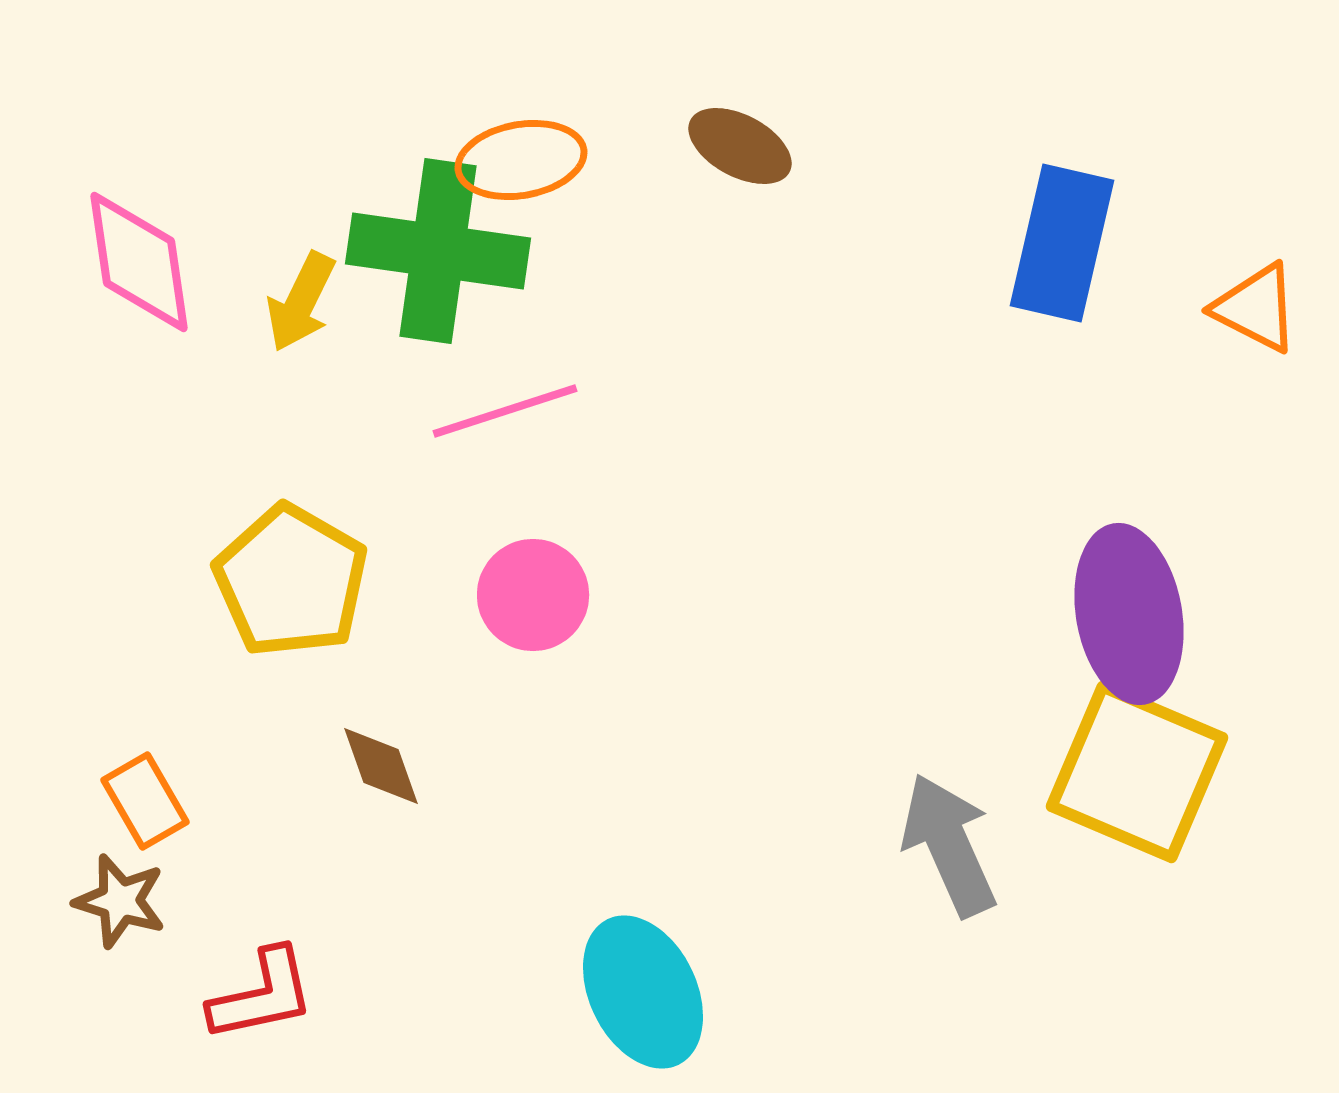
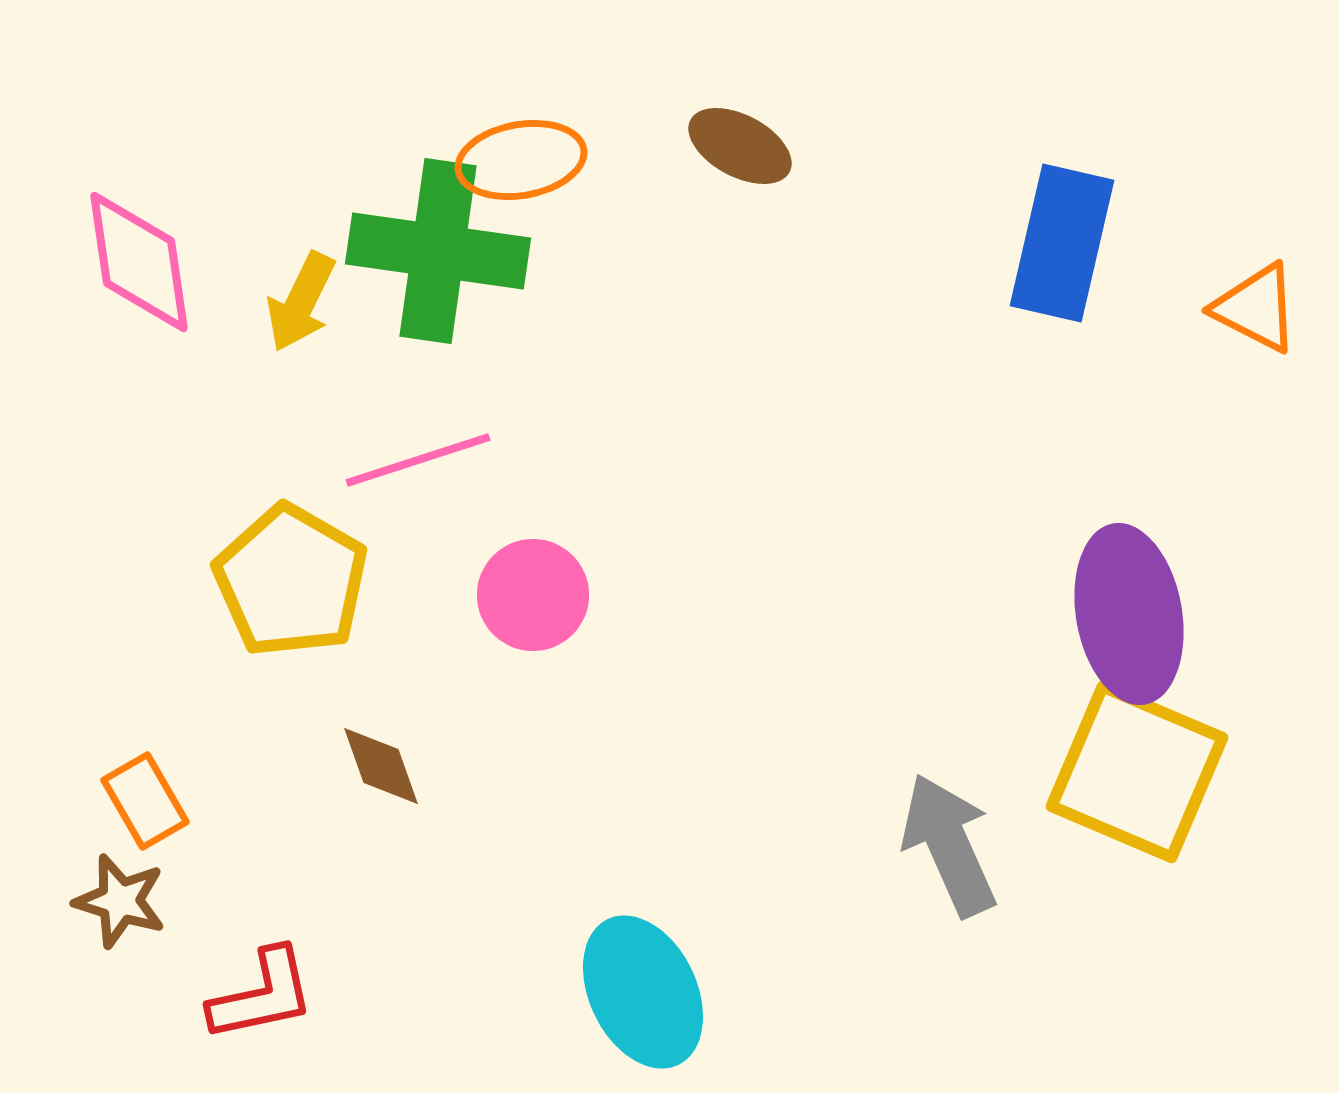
pink line: moved 87 px left, 49 px down
